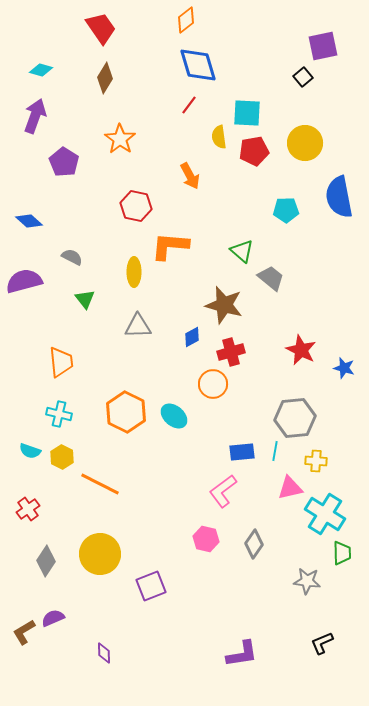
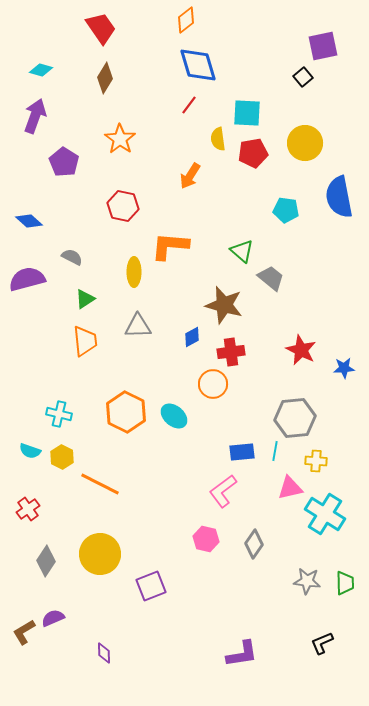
yellow semicircle at (219, 137): moved 1 px left, 2 px down
red pentagon at (254, 151): moved 1 px left, 2 px down
orange arrow at (190, 176): rotated 60 degrees clockwise
red hexagon at (136, 206): moved 13 px left
cyan pentagon at (286, 210): rotated 10 degrees clockwise
purple semicircle at (24, 281): moved 3 px right, 2 px up
green triangle at (85, 299): rotated 35 degrees clockwise
red cross at (231, 352): rotated 8 degrees clockwise
orange trapezoid at (61, 362): moved 24 px right, 21 px up
blue star at (344, 368): rotated 20 degrees counterclockwise
green trapezoid at (342, 553): moved 3 px right, 30 px down
